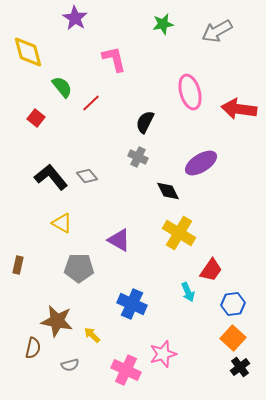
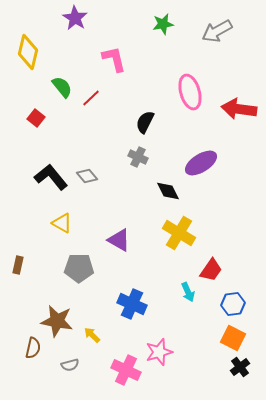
yellow diamond: rotated 28 degrees clockwise
red line: moved 5 px up
orange square: rotated 15 degrees counterclockwise
pink star: moved 4 px left, 2 px up
